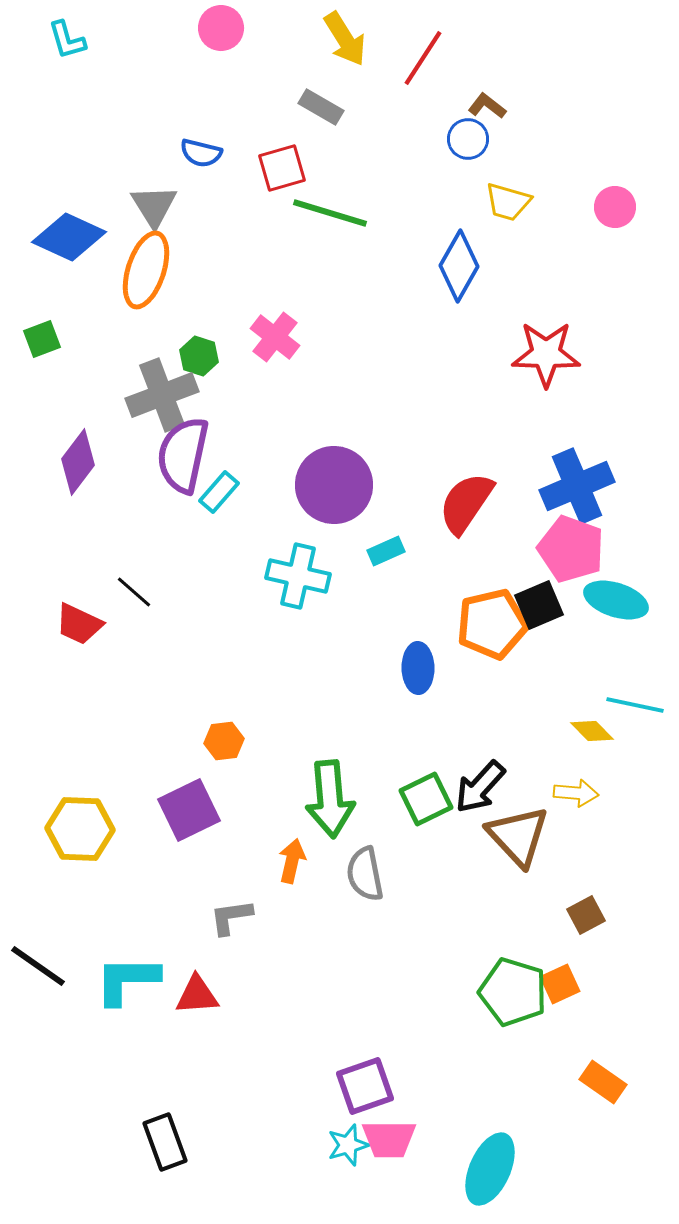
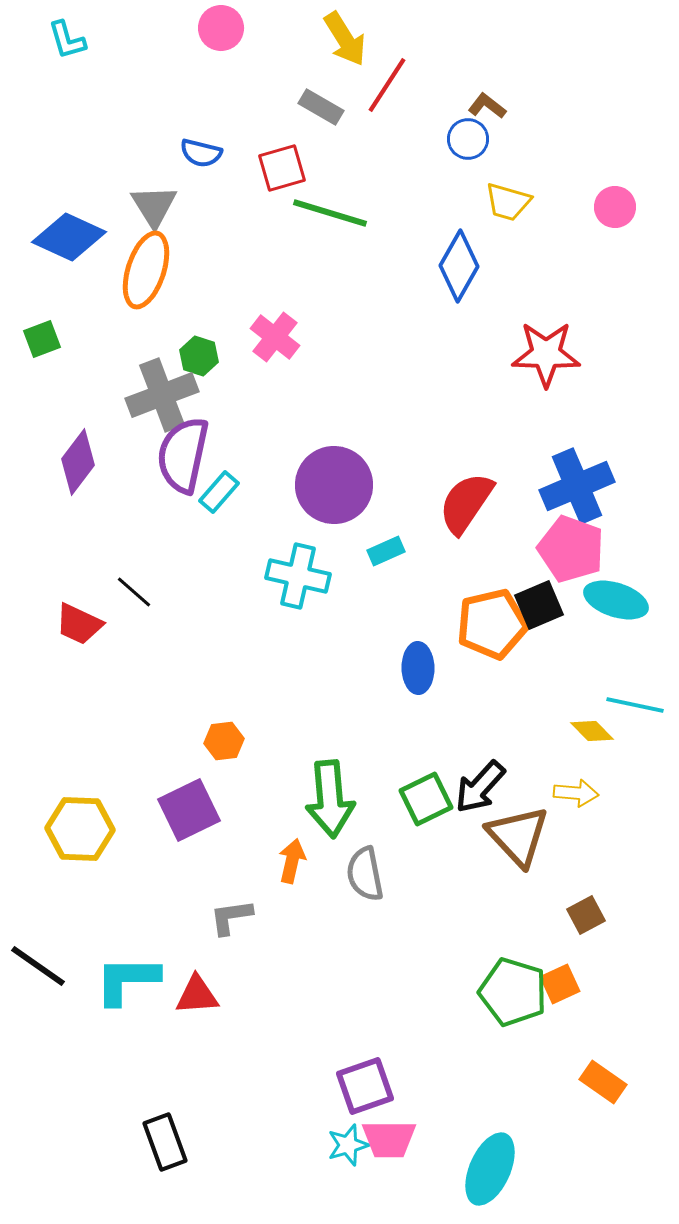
red line at (423, 58): moved 36 px left, 27 px down
